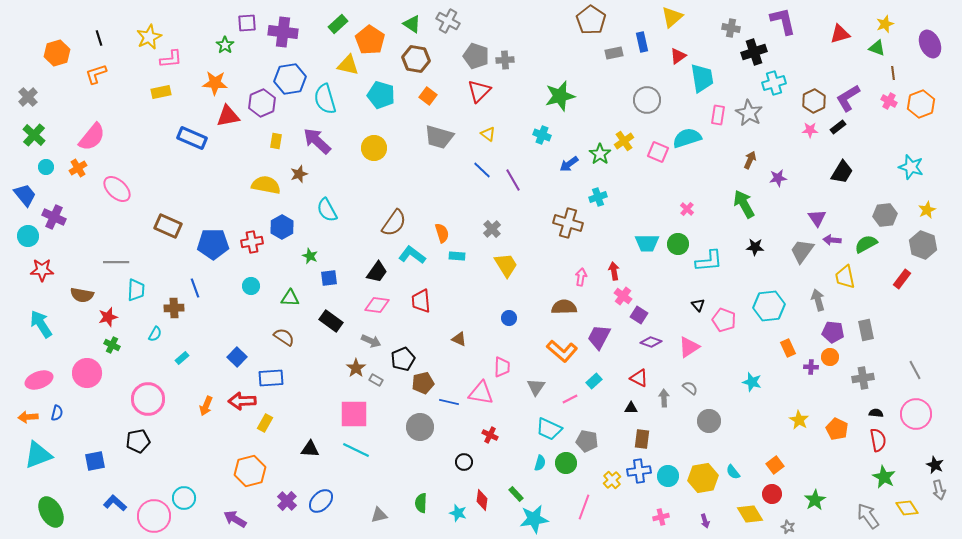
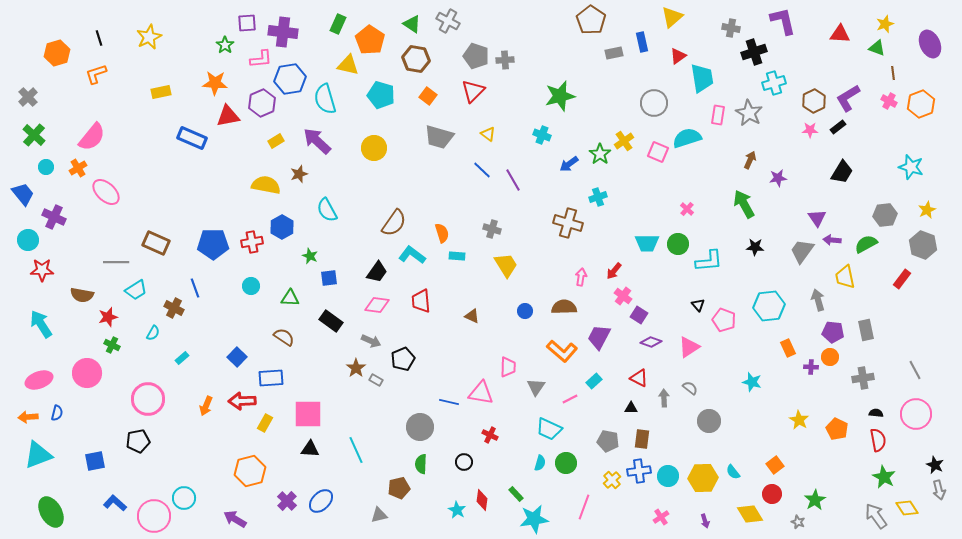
green rectangle at (338, 24): rotated 24 degrees counterclockwise
red triangle at (840, 34): rotated 20 degrees clockwise
pink L-shape at (171, 59): moved 90 px right
red triangle at (479, 91): moved 6 px left
gray circle at (647, 100): moved 7 px right, 3 px down
yellow rectangle at (276, 141): rotated 49 degrees clockwise
pink ellipse at (117, 189): moved 11 px left, 3 px down
blue trapezoid at (25, 195): moved 2 px left, 1 px up
brown rectangle at (168, 226): moved 12 px left, 17 px down
gray cross at (492, 229): rotated 30 degrees counterclockwise
cyan circle at (28, 236): moved 4 px down
red arrow at (614, 271): rotated 132 degrees counterclockwise
cyan trapezoid at (136, 290): rotated 55 degrees clockwise
brown cross at (174, 308): rotated 30 degrees clockwise
blue circle at (509, 318): moved 16 px right, 7 px up
cyan semicircle at (155, 334): moved 2 px left, 1 px up
brown triangle at (459, 339): moved 13 px right, 23 px up
pink trapezoid at (502, 367): moved 6 px right
brown pentagon at (423, 383): moved 24 px left, 105 px down
pink square at (354, 414): moved 46 px left
gray pentagon at (587, 441): moved 21 px right
cyan line at (356, 450): rotated 40 degrees clockwise
yellow hexagon at (703, 478): rotated 8 degrees clockwise
green semicircle at (421, 503): moved 39 px up
cyan star at (458, 513): moved 1 px left, 3 px up; rotated 12 degrees clockwise
gray arrow at (868, 516): moved 8 px right
pink cross at (661, 517): rotated 21 degrees counterclockwise
gray star at (788, 527): moved 10 px right, 5 px up
